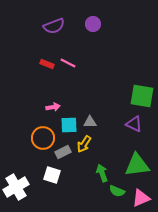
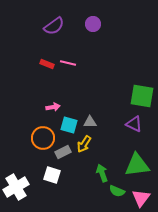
purple semicircle: rotated 15 degrees counterclockwise
pink line: rotated 14 degrees counterclockwise
cyan square: rotated 18 degrees clockwise
pink triangle: rotated 30 degrees counterclockwise
